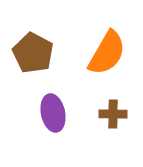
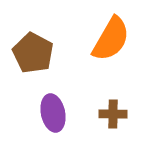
orange semicircle: moved 4 px right, 14 px up
